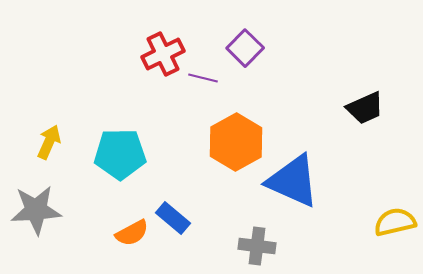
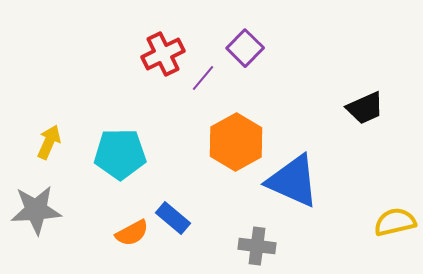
purple line: rotated 64 degrees counterclockwise
